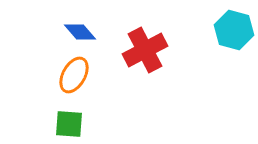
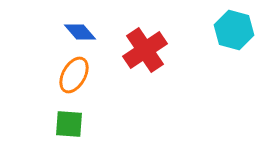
red cross: rotated 6 degrees counterclockwise
